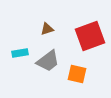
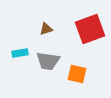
brown triangle: moved 1 px left
red square: moved 7 px up
gray trapezoid: rotated 45 degrees clockwise
